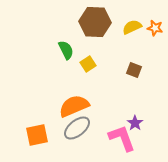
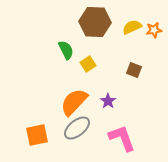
orange star: moved 1 px left, 2 px down; rotated 21 degrees counterclockwise
orange semicircle: moved 4 px up; rotated 24 degrees counterclockwise
purple star: moved 27 px left, 22 px up
